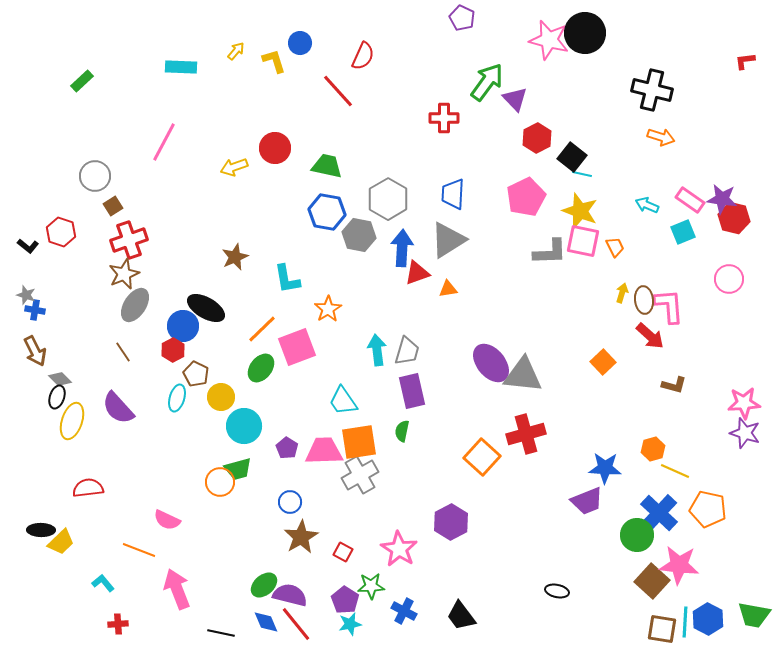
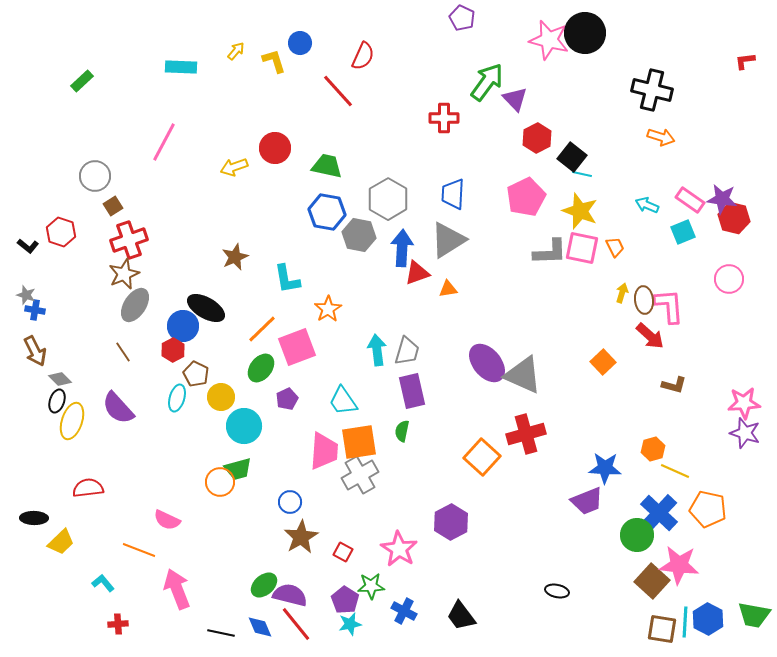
pink square at (583, 241): moved 1 px left, 7 px down
purple ellipse at (491, 363): moved 4 px left
gray triangle at (523, 375): rotated 18 degrees clockwise
black ellipse at (57, 397): moved 4 px down
purple pentagon at (287, 448): moved 49 px up; rotated 15 degrees clockwise
pink trapezoid at (324, 451): rotated 96 degrees clockwise
black ellipse at (41, 530): moved 7 px left, 12 px up
blue diamond at (266, 622): moved 6 px left, 5 px down
